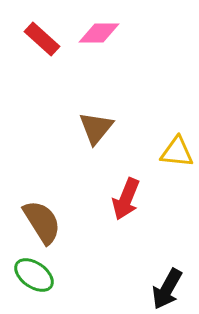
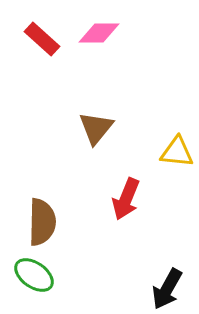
brown semicircle: rotated 33 degrees clockwise
